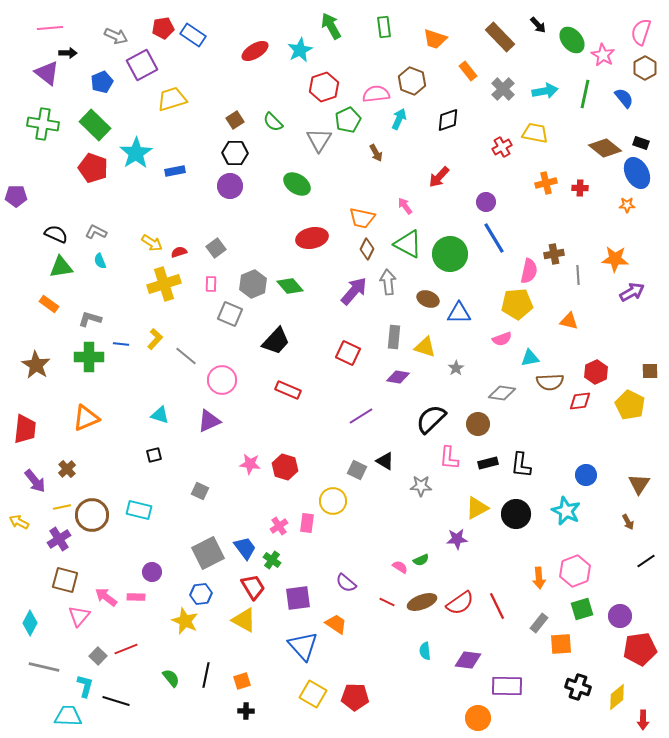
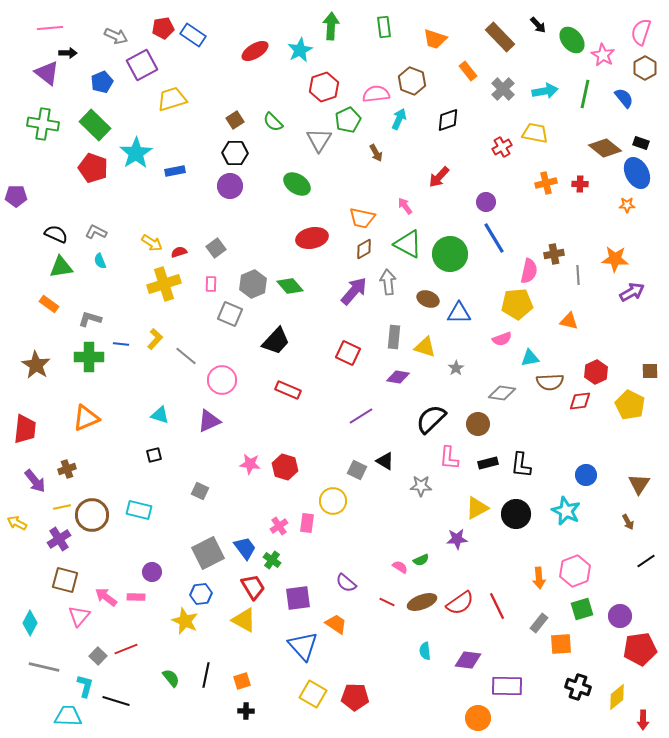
green arrow at (331, 26): rotated 32 degrees clockwise
red cross at (580, 188): moved 4 px up
brown diamond at (367, 249): moved 3 px left; rotated 35 degrees clockwise
brown cross at (67, 469): rotated 24 degrees clockwise
yellow arrow at (19, 522): moved 2 px left, 1 px down
